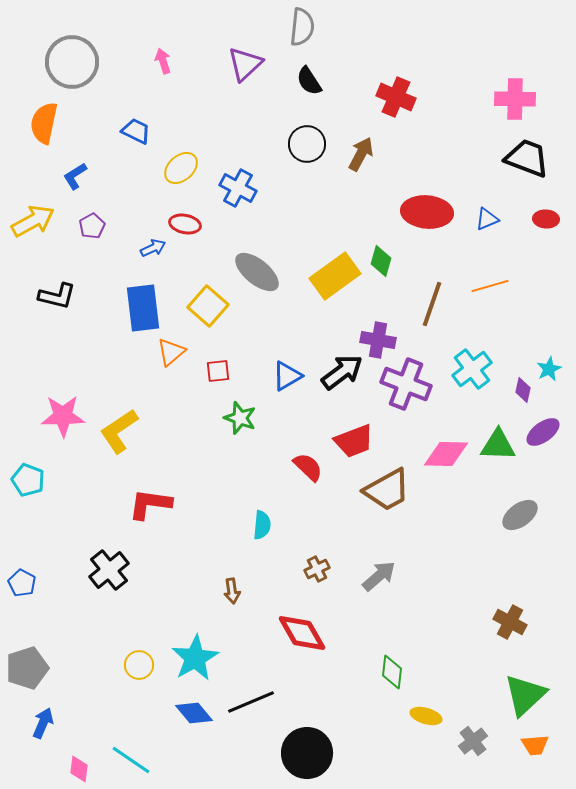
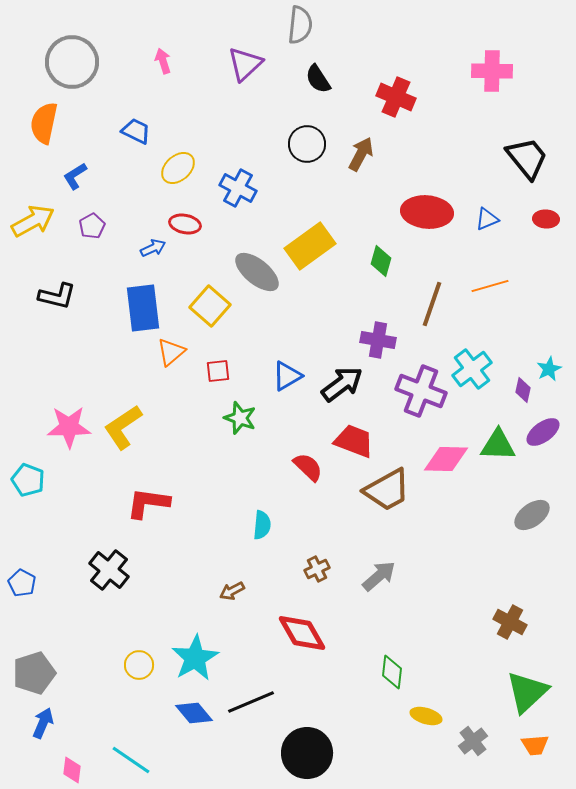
gray semicircle at (302, 27): moved 2 px left, 2 px up
black semicircle at (309, 81): moved 9 px right, 2 px up
pink cross at (515, 99): moved 23 px left, 28 px up
black trapezoid at (527, 158): rotated 30 degrees clockwise
yellow ellipse at (181, 168): moved 3 px left
yellow rectangle at (335, 276): moved 25 px left, 30 px up
yellow square at (208, 306): moved 2 px right
black arrow at (342, 372): moved 12 px down
purple cross at (406, 384): moved 15 px right, 7 px down
pink star at (63, 416): moved 6 px right, 11 px down
yellow L-shape at (119, 431): moved 4 px right, 4 px up
red trapezoid at (354, 441): rotated 138 degrees counterclockwise
pink diamond at (446, 454): moved 5 px down
red L-shape at (150, 504): moved 2 px left, 1 px up
gray ellipse at (520, 515): moved 12 px right
black cross at (109, 570): rotated 12 degrees counterclockwise
brown arrow at (232, 591): rotated 70 degrees clockwise
gray pentagon at (27, 668): moved 7 px right, 5 px down
green triangle at (525, 695): moved 2 px right, 3 px up
pink diamond at (79, 769): moved 7 px left, 1 px down
